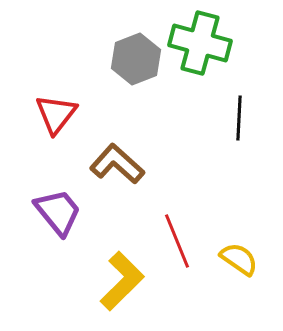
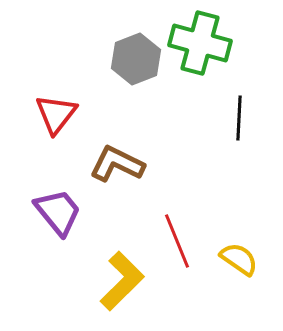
brown L-shape: rotated 16 degrees counterclockwise
